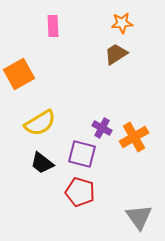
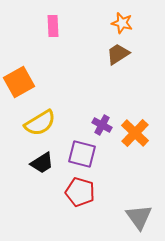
orange star: rotated 20 degrees clockwise
brown trapezoid: moved 2 px right
orange square: moved 8 px down
purple cross: moved 3 px up
orange cross: moved 1 px right, 4 px up; rotated 16 degrees counterclockwise
black trapezoid: rotated 70 degrees counterclockwise
